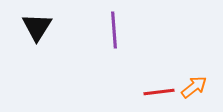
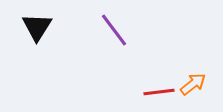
purple line: rotated 33 degrees counterclockwise
orange arrow: moved 1 px left, 3 px up
